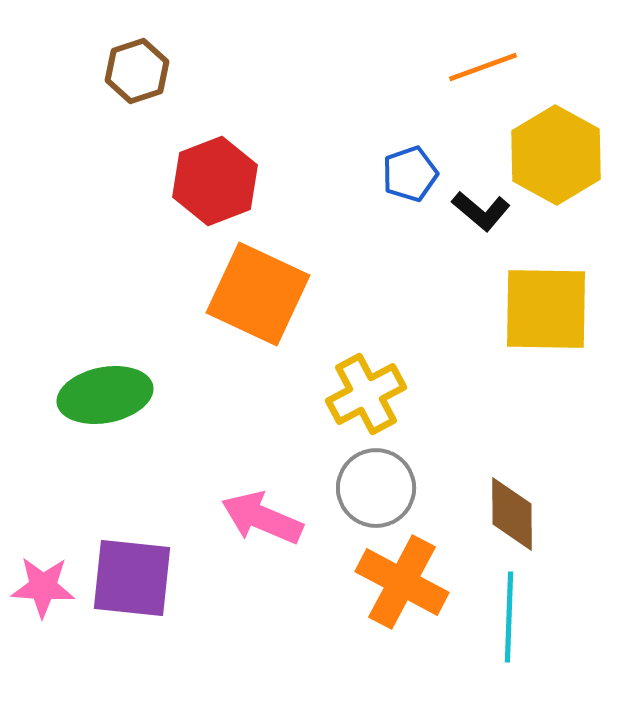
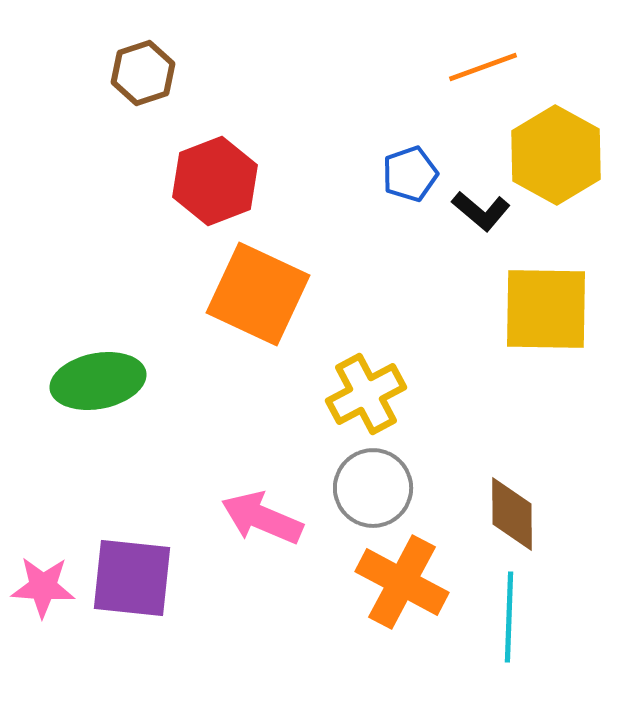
brown hexagon: moved 6 px right, 2 px down
green ellipse: moved 7 px left, 14 px up
gray circle: moved 3 px left
